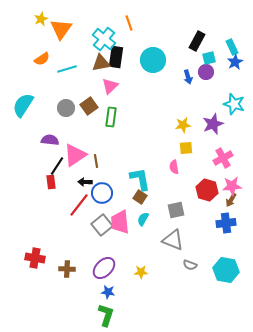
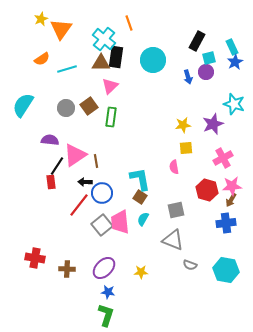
brown triangle at (101, 63): rotated 12 degrees clockwise
